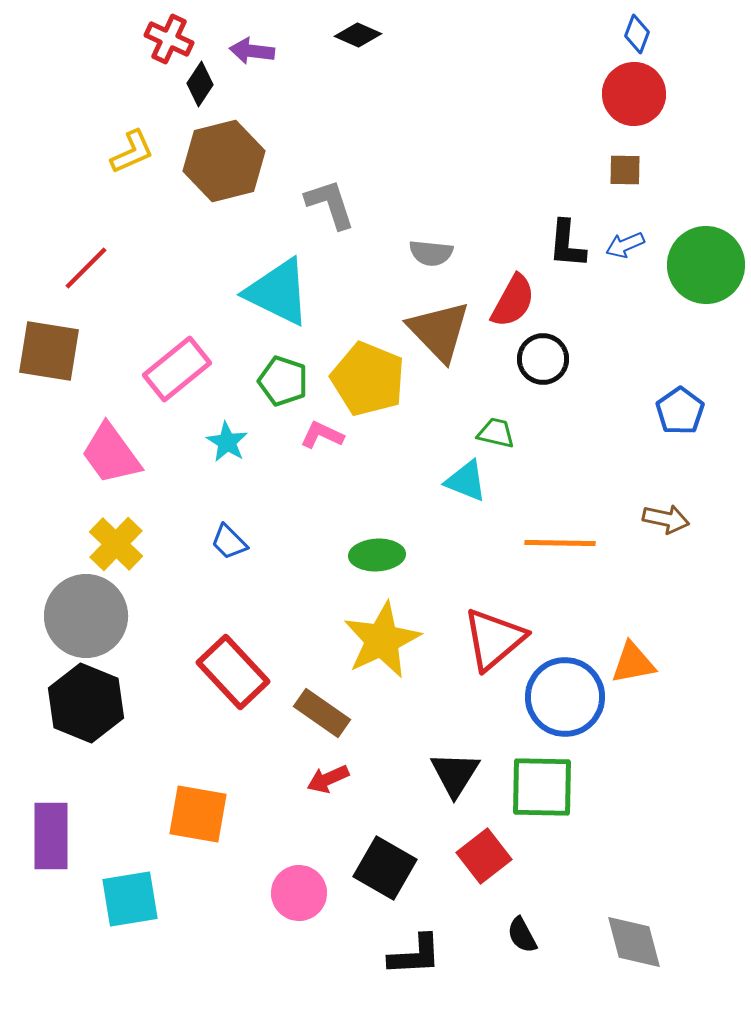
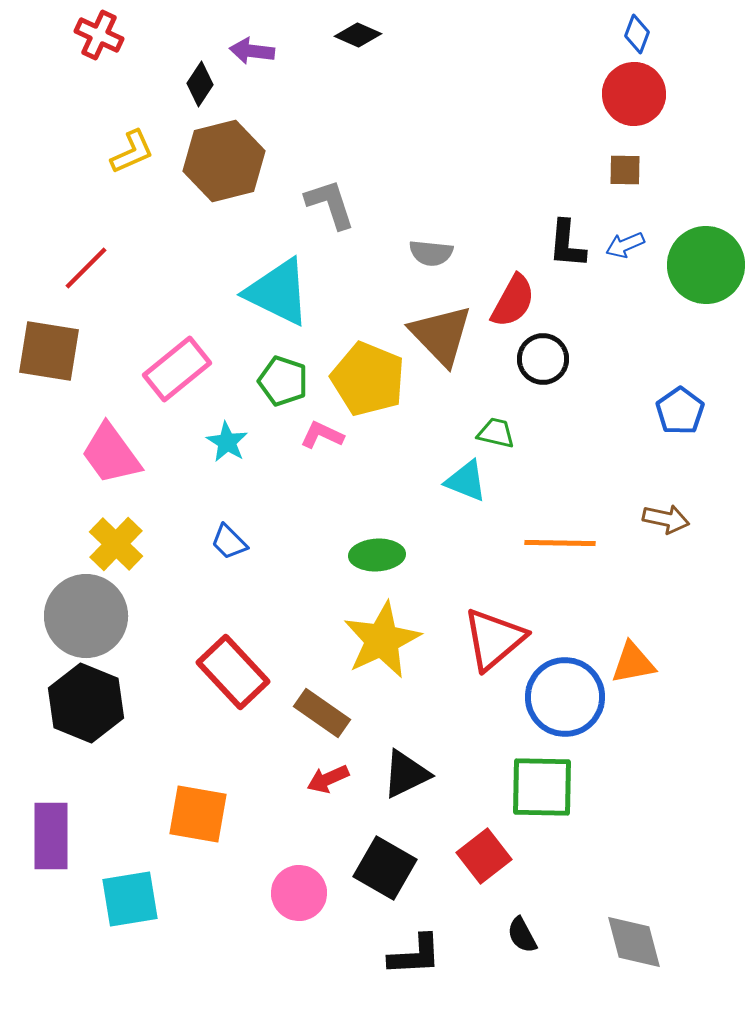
red cross at (169, 39): moved 70 px left, 4 px up
brown triangle at (439, 331): moved 2 px right, 4 px down
black triangle at (455, 774): moved 49 px left; rotated 32 degrees clockwise
